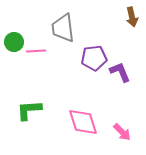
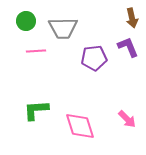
brown arrow: moved 1 px down
gray trapezoid: rotated 84 degrees counterclockwise
green circle: moved 12 px right, 21 px up
purple L-shape: moved 8 px right, 25 px up
green L-shape: moved 7 px right
pink diamond: moved 3 px left, 4 px down
pink arrow: moved 5 px right, 13 px up
